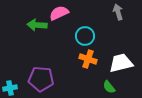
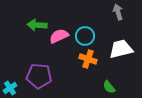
pink semicircle: moved 23 px down
white trapezoid: moved 14 px up
purple pentagon: moved 2 px left, 3 px up
cyan cross: rotated 24 degrees counterclockwise
